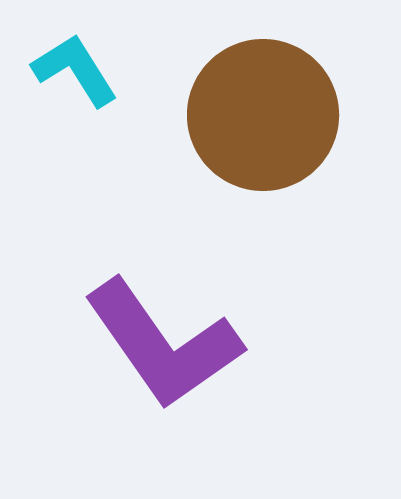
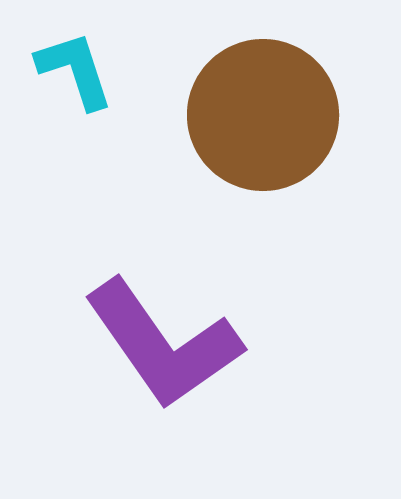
cyan L-shape: rotated 14 degrees clockwise
